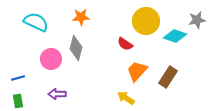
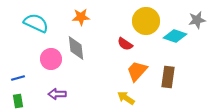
cyan semicircle: moved 1 px down
gray diamond: rotated 20 degrees counterclockwise
brown rectangle: rotated 25 degrees counterclockwise
